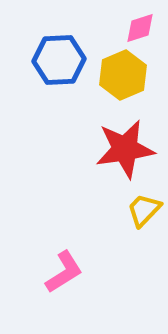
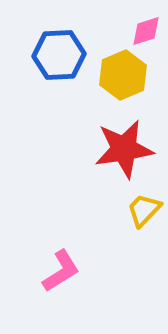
pink diamond: moved 6 px right, 3 px down
blue hexagon: moved 5 px up
red star: moved 1 px left
pink L-shape: moved 3 px left, 1 px up
